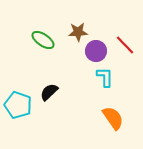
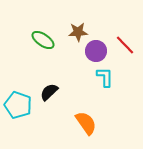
orange semicircle: moved 27 px left, 5 px down
